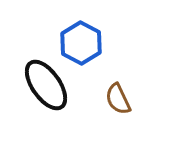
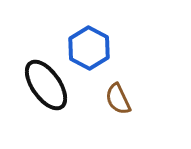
blue hexagon: moved 8 px right, 5 px down
